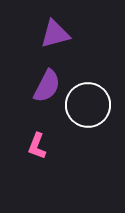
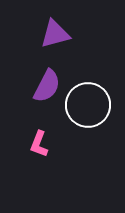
pink L-shape: moved 2 px right, 2 px up
